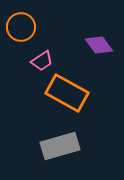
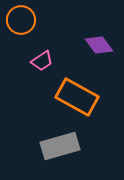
orange circle: moved 7 px up
orange rectangle: moved 10 px right, 4 px down
